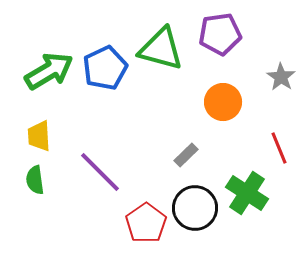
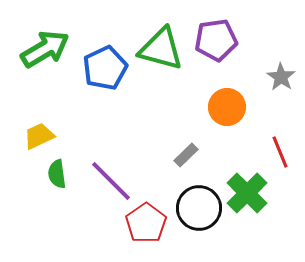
purple pentagon: moved 4 px left, 6 px down
green arrow: moved 4 px left, 22 px up
orange circle: moved 4 px right, 5 px down
yellow trapezoid: rotated 68 degrees clockwise
red line: moved 1 px right, 4 px down
purple line: moved 11 px right, 9 px down
green semicircle: moved 22 px right, 6 px up
green cross: rotated 12 degrees clockwise
black circle: moved 4 px right
